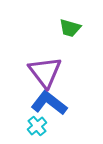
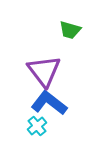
green trapezoid: moved 2 px down
purple triangle: moved 1 px left, 1 px up
